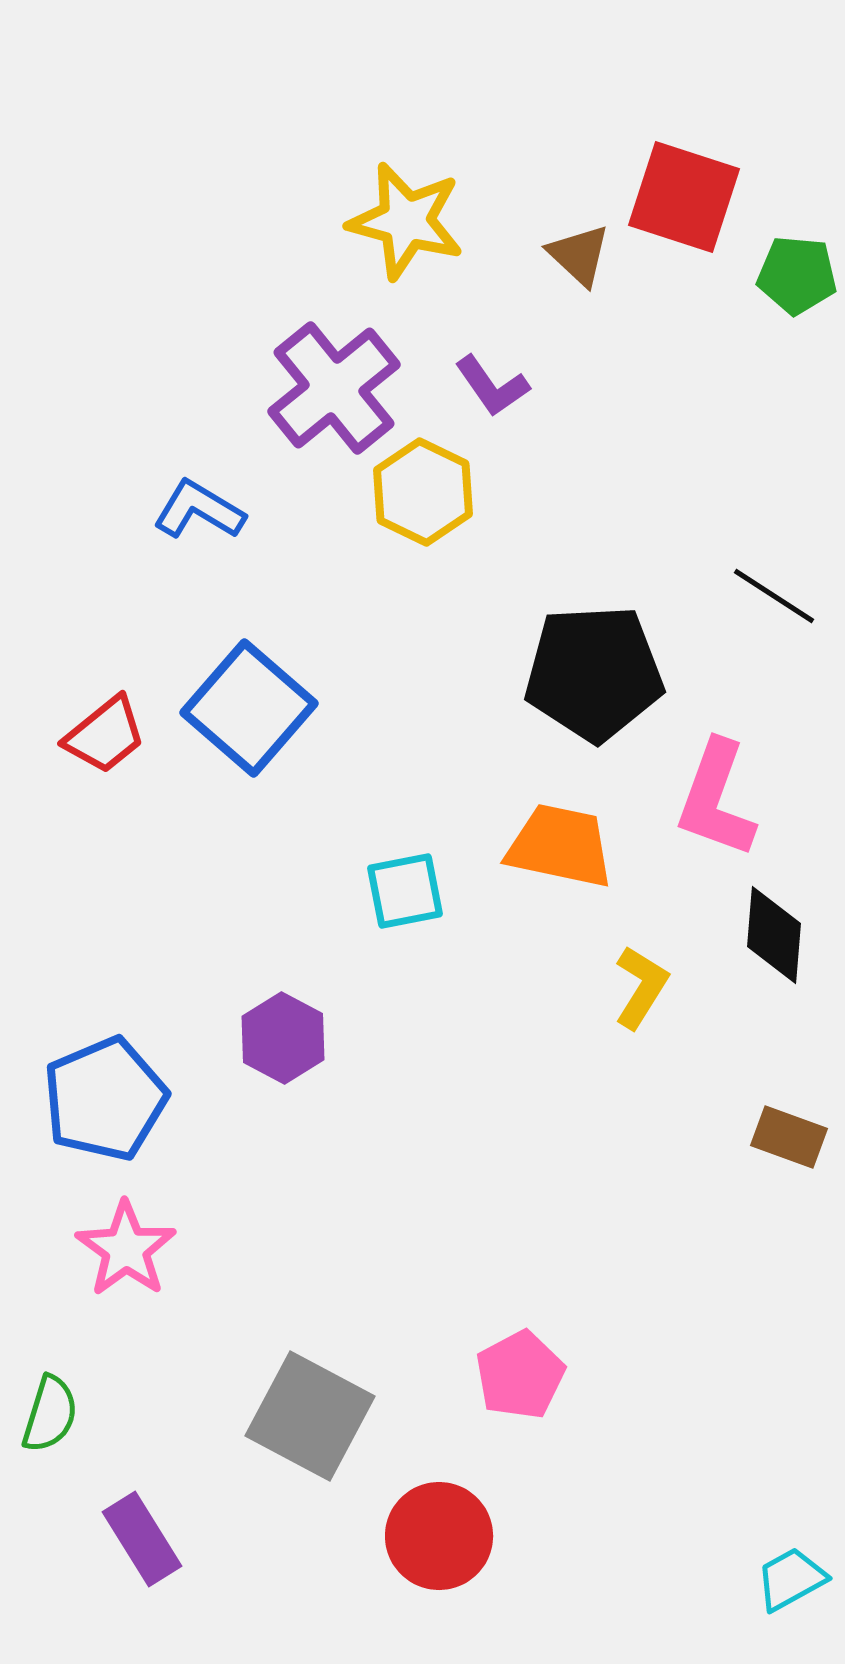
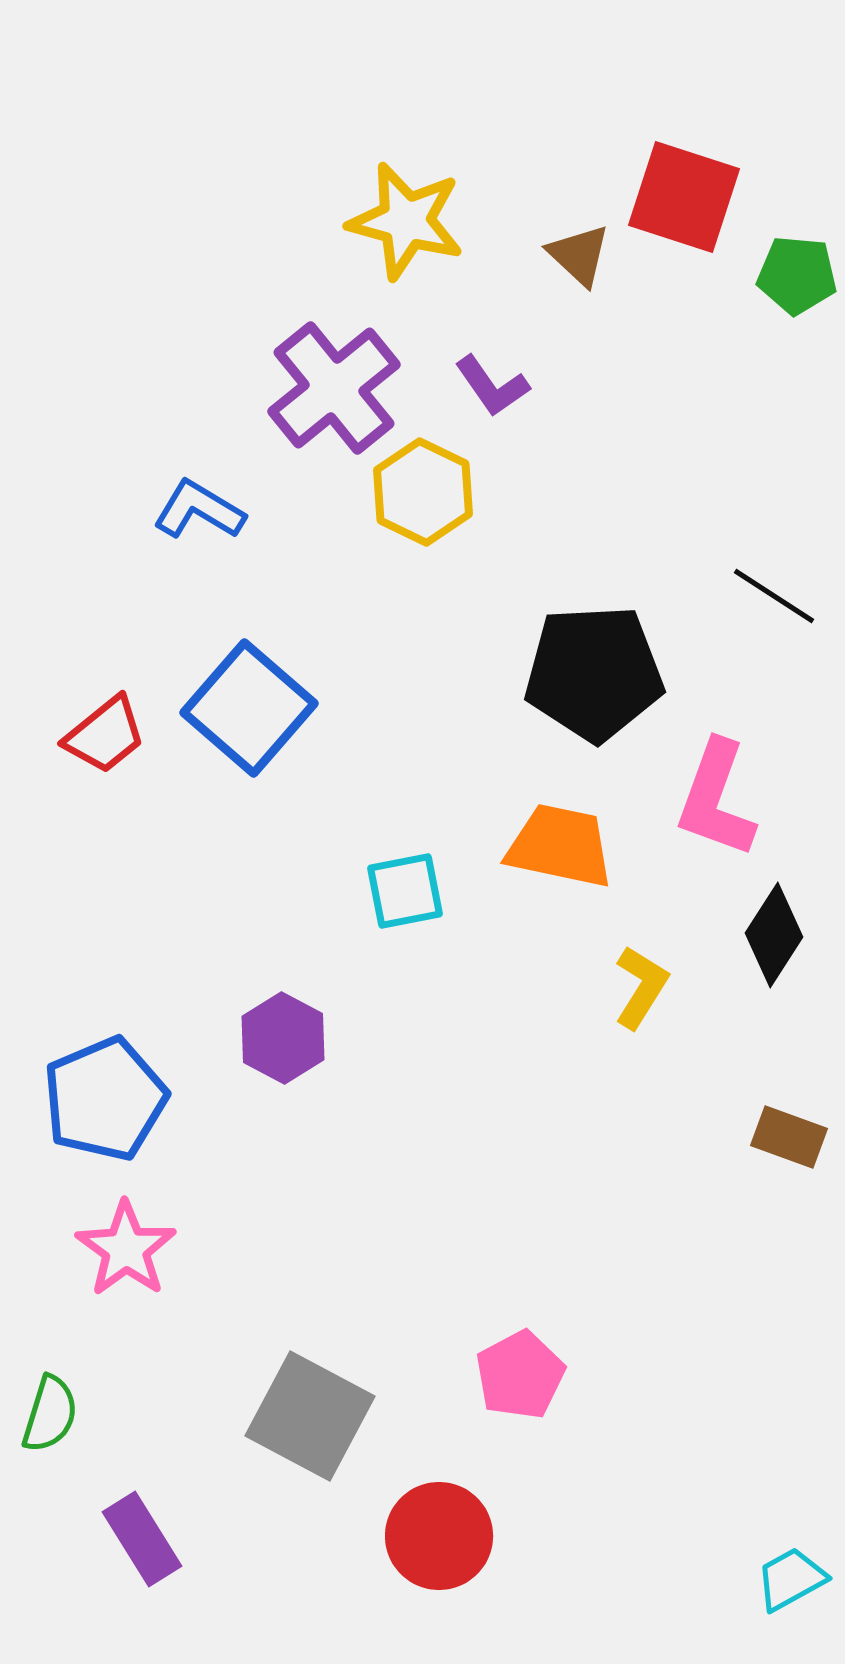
black diamond: rotated 28 degrees clockwise
